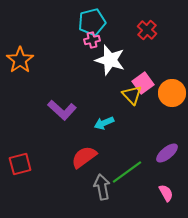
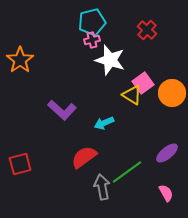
yellow triangle: rotated 15 degrees counterclockwise
